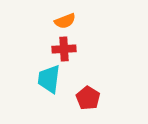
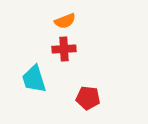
cyan trapezoid: moved 15 px left; rotated 24 degrees counterclockwise
red pentagon: rotated 25 degrees counterclockwise
